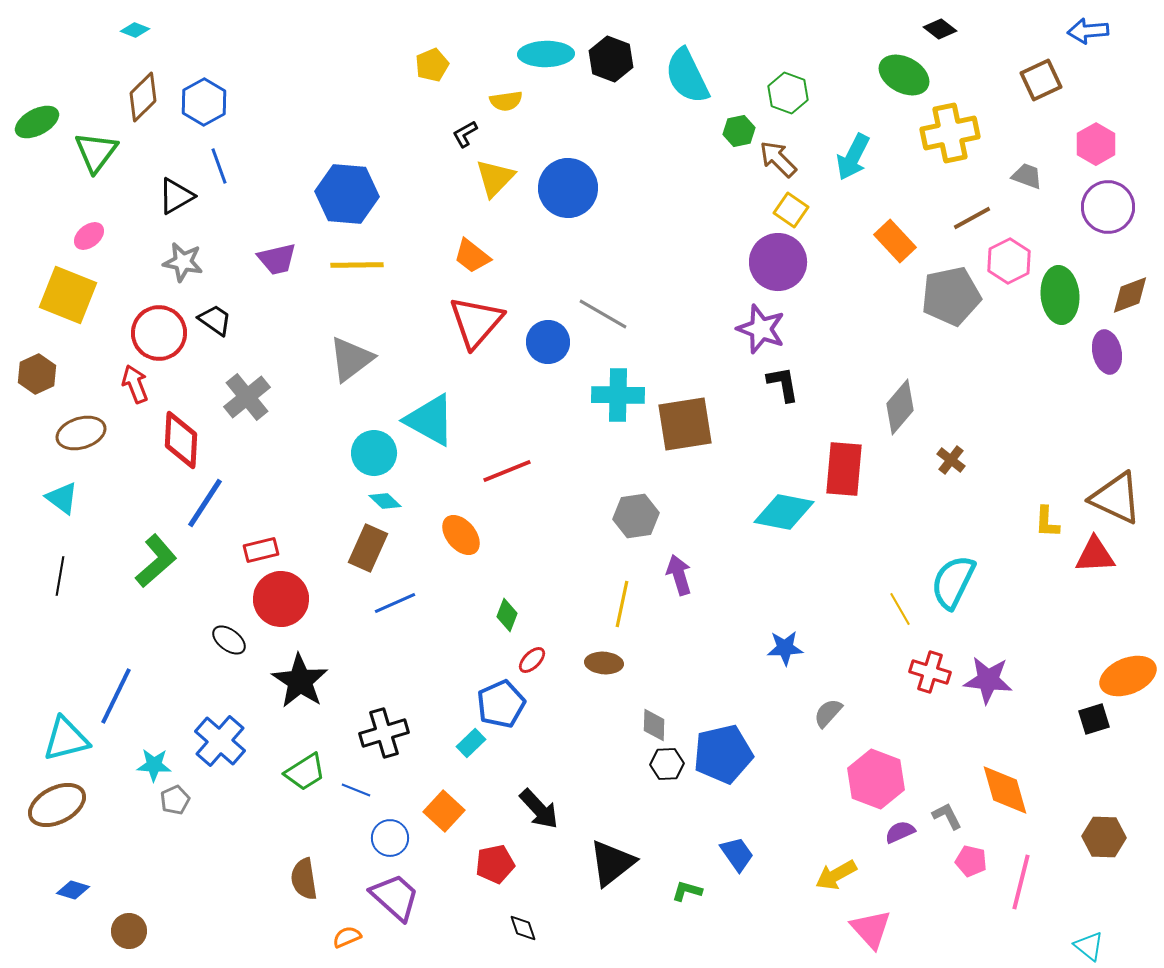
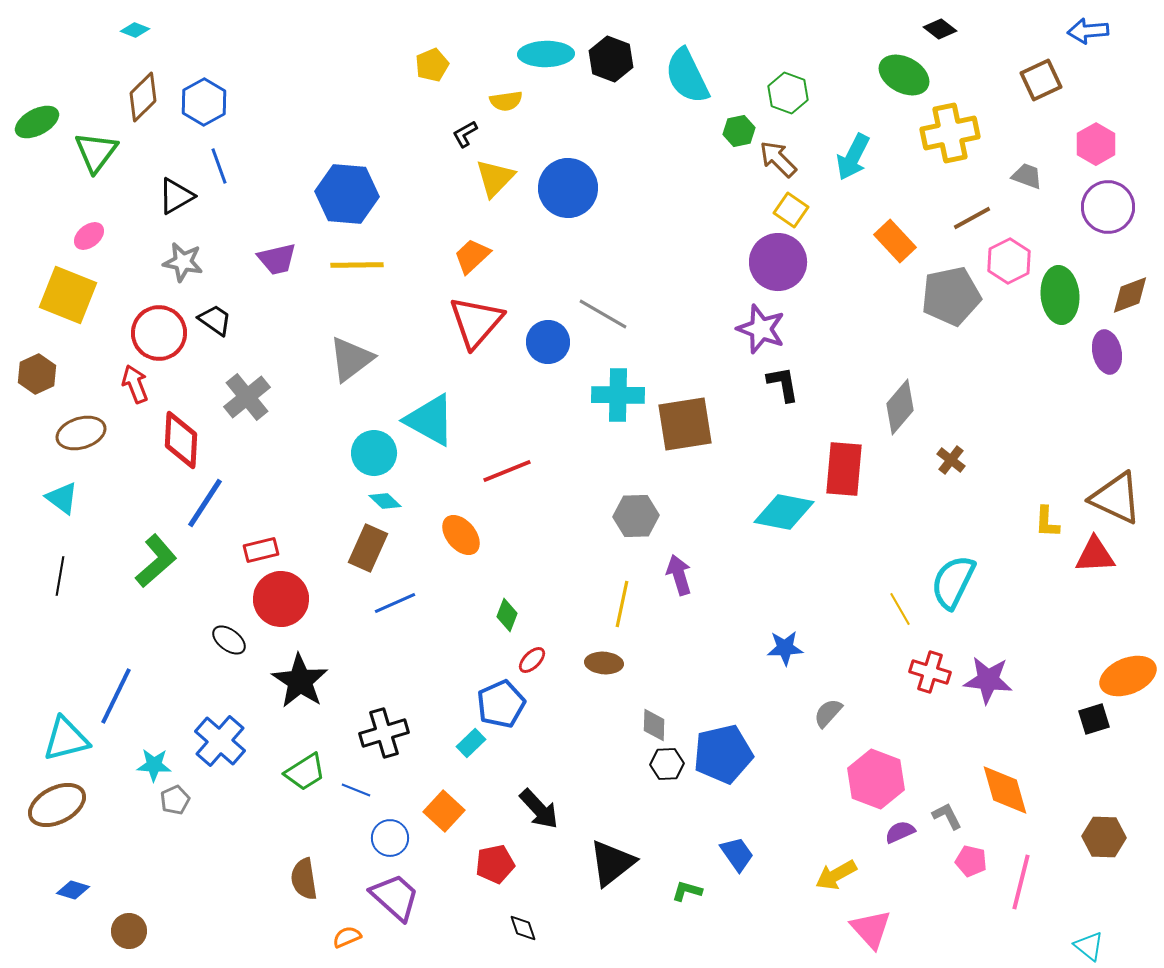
orange trapezoid at (472, 256): rotated 99 degrees clockwise
gray hexagon at (636, 516): rotated 6 degrees clockwise
